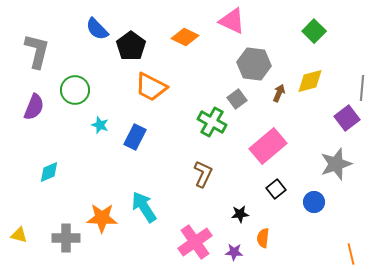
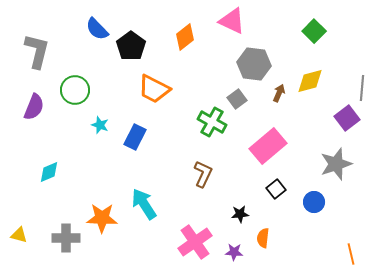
orange diamond: rotated 64 degrees counterclockwise
orange trapezoid: moved 3 px right, 2 px down
cyan arrow: moved 3 px up
